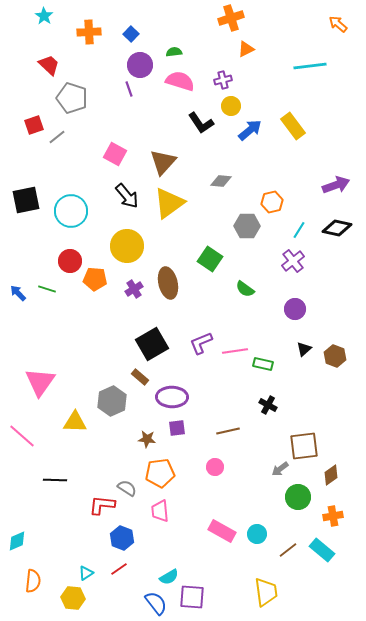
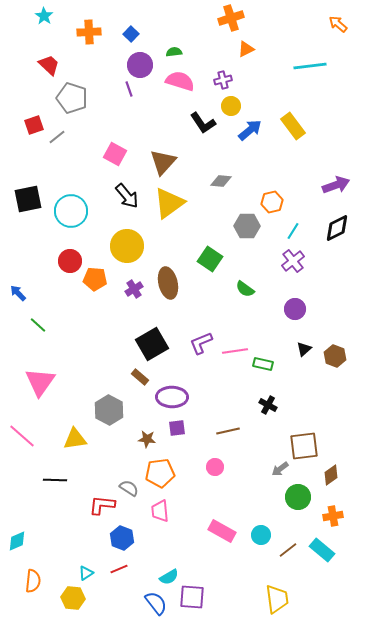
black L-shape at (201, 123): moved 2 px right
black square at (26, 200): moved 2 px right, 1 px up
black diamond at (337, 228): rotated 40 degrees counterclockwise
cyan line at (299, 230): moved 6 px left, 1 px down
green line at (47, 289): moved 9 px left, 36 px down; rotated 24 degrees clockwise
gray hexagon at (112, 401): moved 3 px left, 9 px down; rotated 8 degrees counterclockwise
yellow triangle at (75, 422): moved 17 px down; rotated 10 degrees counterclockwise
gray semicircle at (127, 488): moved 2 px right
cyan circle at (257, 534): moved 4 px right, 1 px down
red line at (119, 569): rotated 12 degrees clockwise
yellow trapezoid at (266, 592): moved 11 px right, 7 px down
